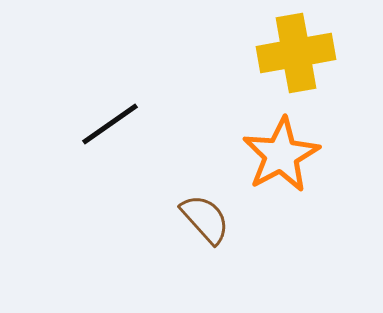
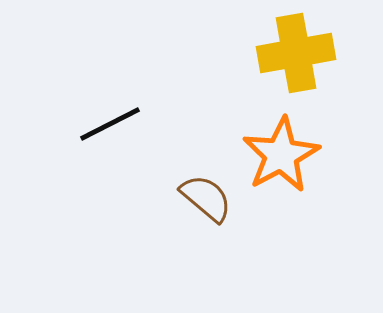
black line: rotated 8 degrees clockwise
brown semicircle: moved 1 px right, 21 px up; rotated 8 degrees counterclockwise
